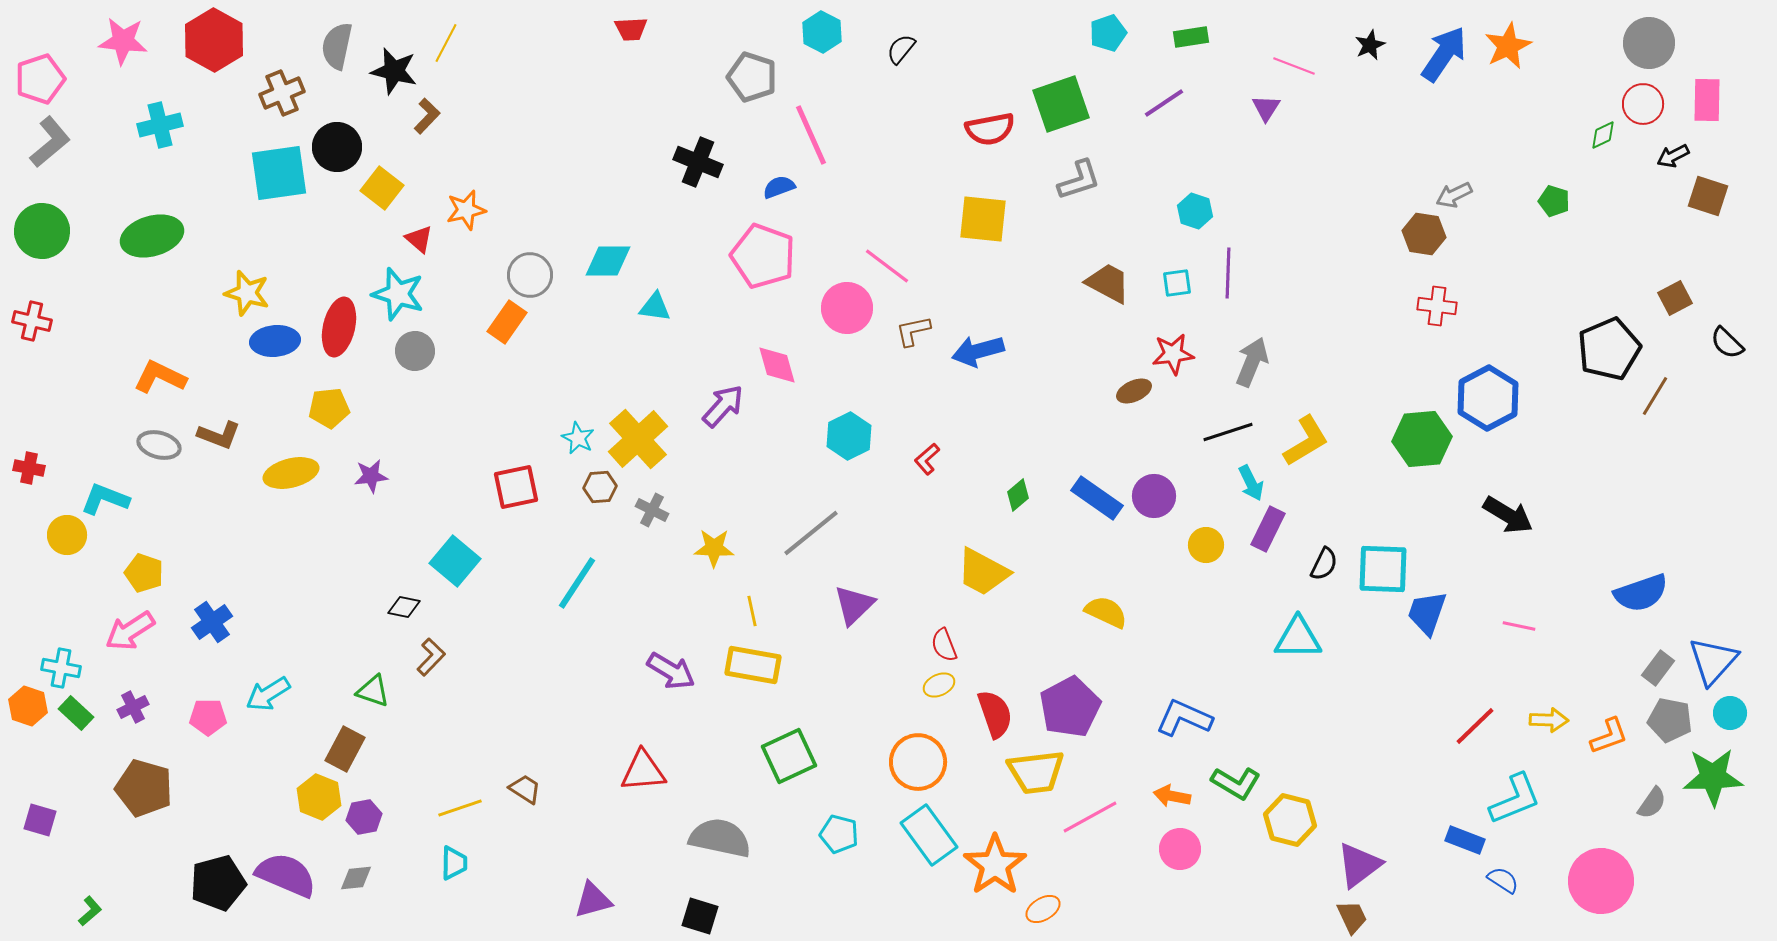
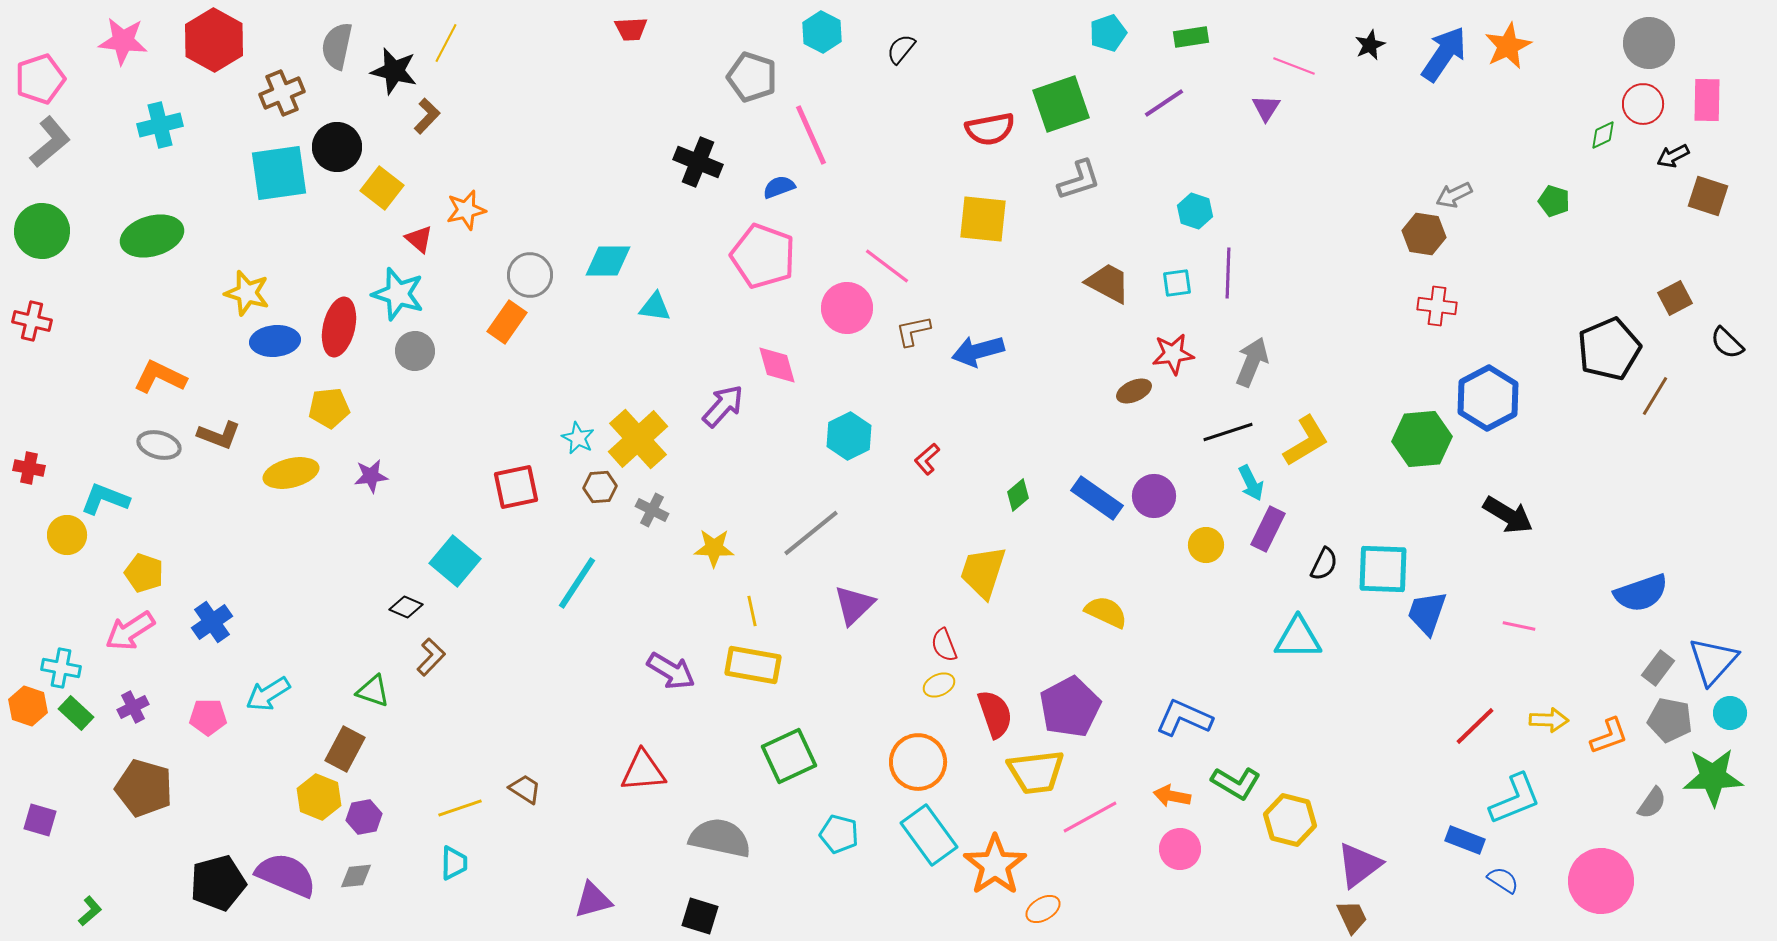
yellow trapezoid at (983, 572): rotated 80 degrees clockwise
black diamond at (404, 607): moved 2 px right; rotated 12 degrees clockwise
gray diamond at (356, 878): moved 2 px up
